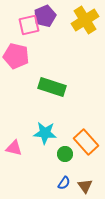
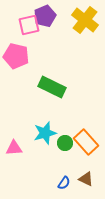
yellow cross: rotated 20 degrees counterclockwise
green rectangle: rotated 8 degrees clockwise
cyan star: rotated 20 degrees counterclockwise
pink triangle: rotated 18 degrees counterclockwise
green circle: moved 11 px up
brown triangle: moved 1 px right, 7 px up; rotated 28 degrees counterclockwise
